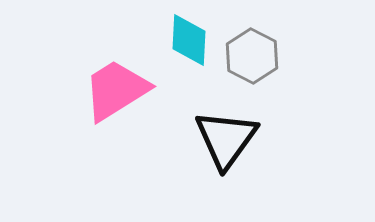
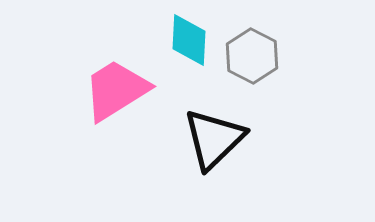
black triangle: moved 12 px left; rotated 10 degrees clockwise
